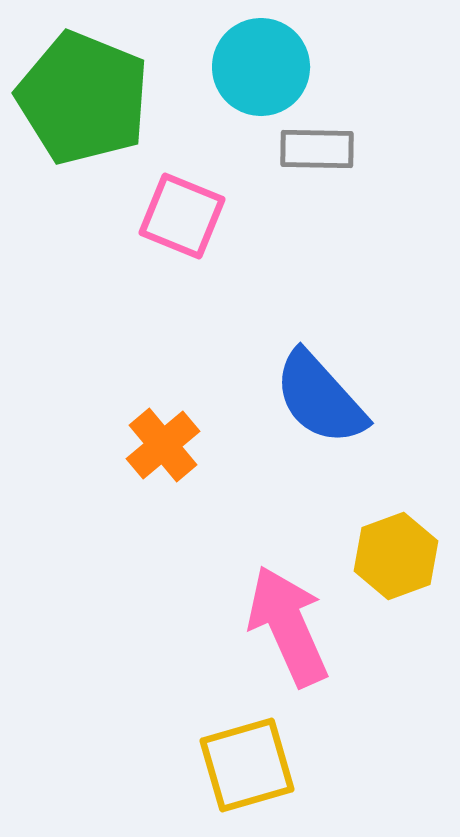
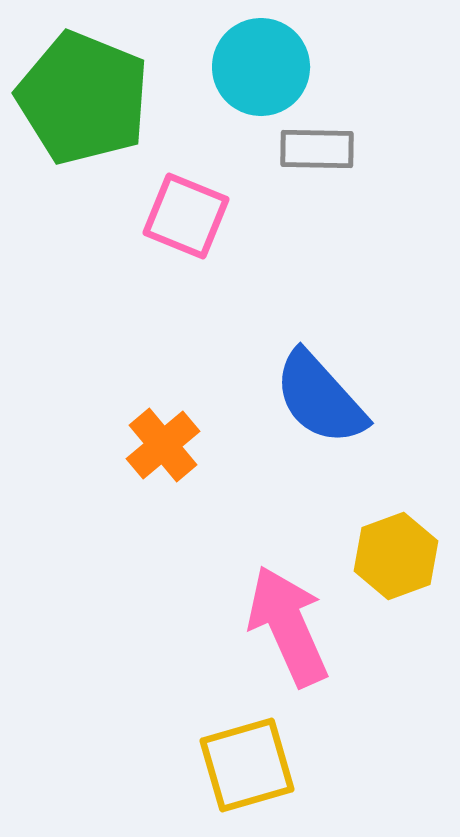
pink square: moved 4 px right
